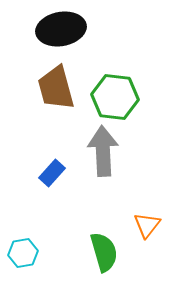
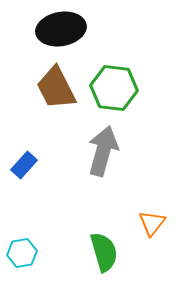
brown trapezoid: rotated 12 degrees counterclockwise
green hexagon: moved 1 px left, 9 px up
gray arrow: rotated 18 degrees clockwise
blue rectangle: moved 28 px left, 8 px up
orange triangle: moved 5 px right, 2 px up
cyan hexagon: moved 1 px left
